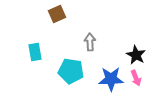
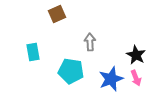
cyan rectangle: moved 2 px left
blue star: rotated 20 degrees counterclockwise
